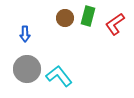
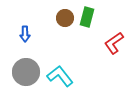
green rectangle: moved 1 px left, 1 px down
red L-shape: moved 1 px left, 19 px down
gray circle: moved 1 px left, 3 px down
cyan L-shape: moved 1 px right
